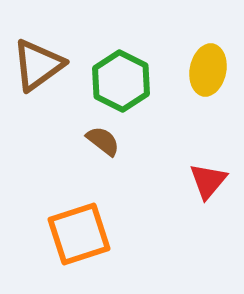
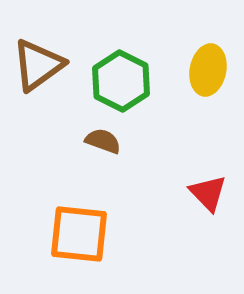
brown semicircle: rotated 18 degrees counterclockwise
red triangle: moved 12 px down; rotated 24 degrees counterclockwise
orange square: rotated 24 degrees clockwise
